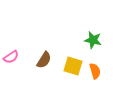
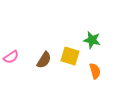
green star: moved 1 px left
yellow square: moved 3 px left, 10 px up
